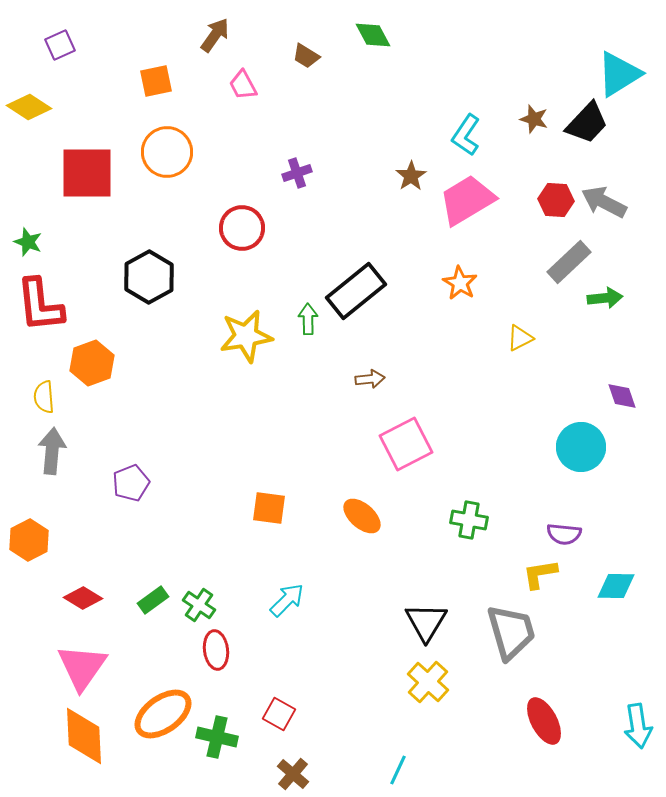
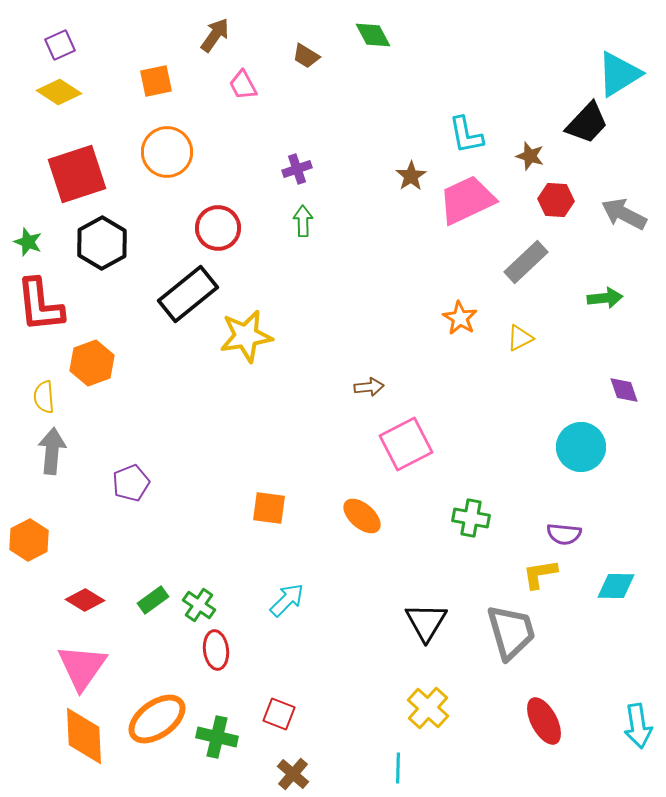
yellow diamond at (29, 107): moved 30 px right, 15 px up
brown star at (534, 119): moved 4 px left, 37 px down
cyan L-shape at (466, 135): rotated 45 degrees counterclockwise
red square at (87, 173): moved 10 px left, 1 px down; rotated 18 degrees counterclockwise
purple cross at (297, 173): moved 4 px up
pink trapezoid at (467, 200): rotated 6 degrees clockwise
gray arrow at (604, 202): moved 20 px right, 12 px down
red circle at (242, 228): moved 24 px left
gray rectangle at (569, 262): moved 43 px left
black hexagon at (149, 277): moved 47 px left, 34 px up
orange star at (460, 283): moved 35 px down
black rectangle at (356, 291): moved 168 px left, 3 px down
green arrow at (308, 319): moved 5 px left, 98 px up
brown arrow at (370, 379): moved 1 px left, 8 px down
purple diamond at (622, 396): moved 2 px right, 6 px up
green cross at (469, 520): moved 2 px right, 2 px up
red diamond at (83, 598): moved 2 px right, 2 px down
yellow cross at (428, 682): moved 26 px down
orange ellipse at (163, 714): moved 6 px left, 5 px down
red square at (279, 714): rotated 8 degrees counterclockwise
cyan line at (398, 770): moved 2 px up; rotated 24 degrees counterclockwise
